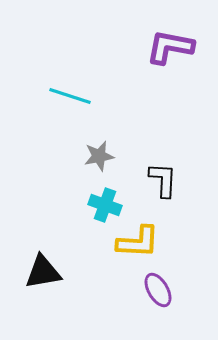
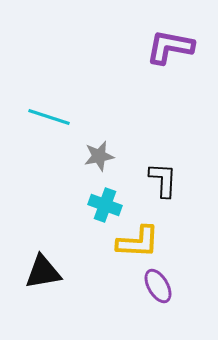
cyan line: moved 21 px left, 21 px down
purple ellipse: moved 4 px up
